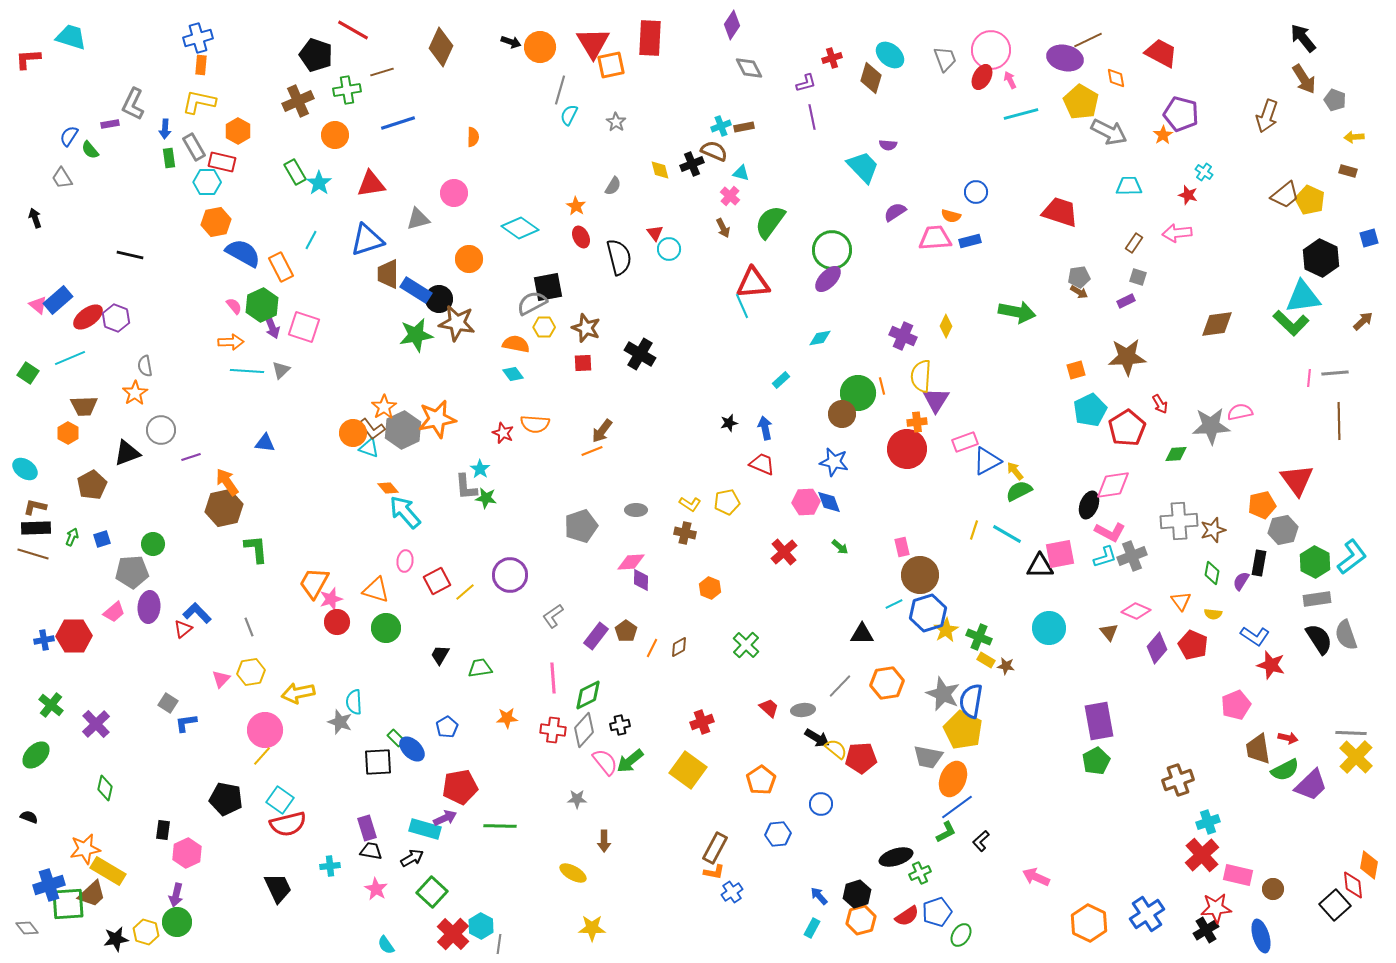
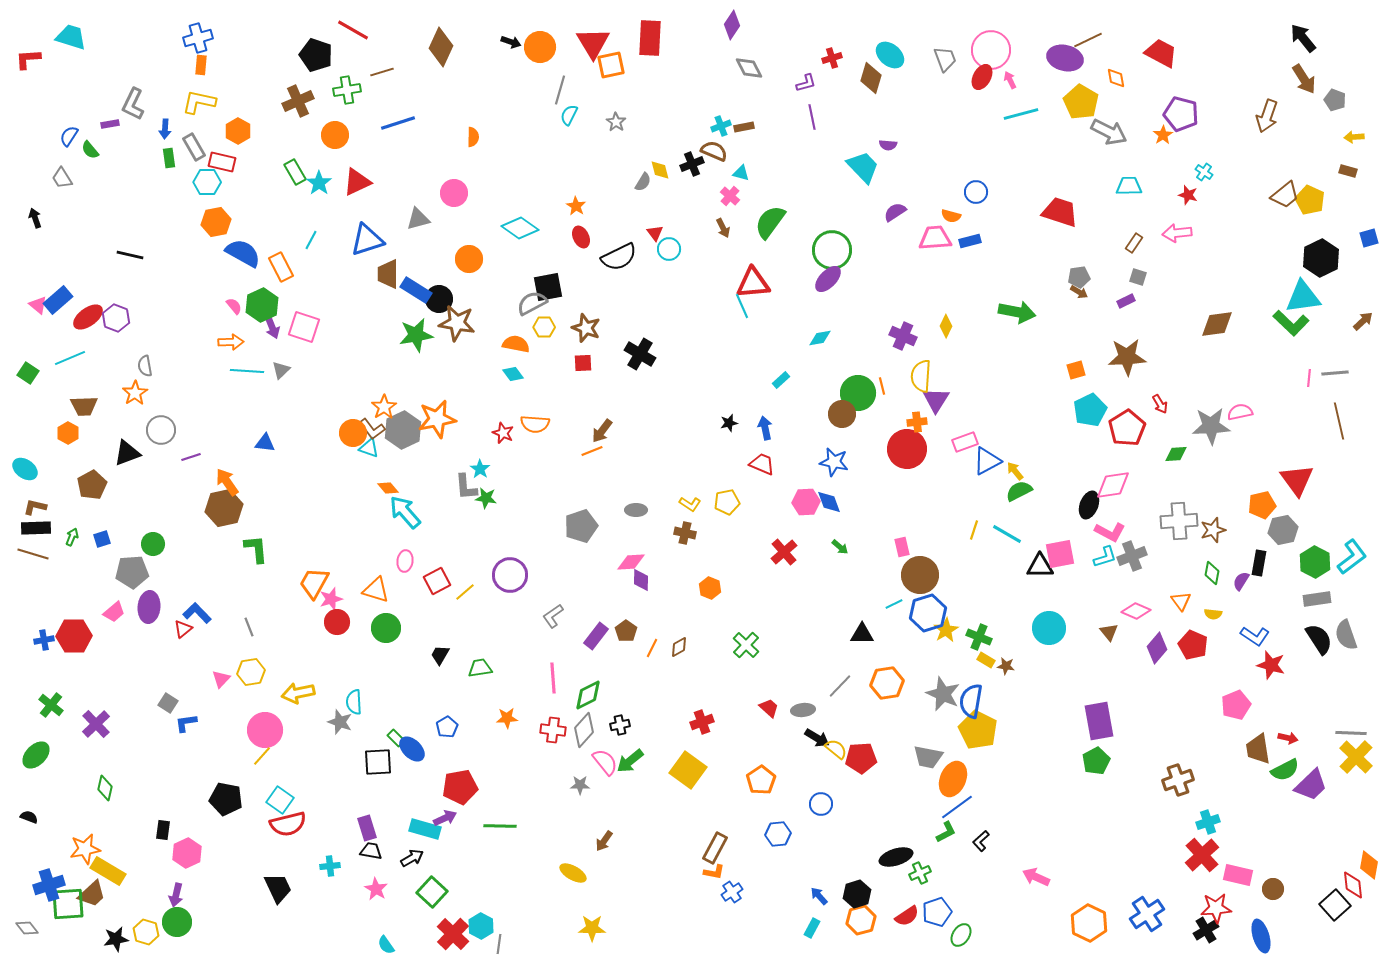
red triangle at (371, 184): moved 14 px left, 2 px up; rotated 16 degrees counterclockwise
gray semicircle at (613, 186): moved 30 px right, 4 px up
black semicircle at (619, 257): rotated 78 degrees clockwise
black hexagon at (1321, 258): rotated 9 degrees clockwise
brown line at (1339, 421): rotated 12 degrees counterclockwise
yellow pentagon at (963, 730): moved 15 px right
gray star at (577, 799): moved 3 px right, 14 px up
brown arrow at (604, 841): rotated 35 degrees clockwise
